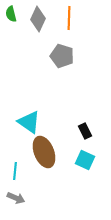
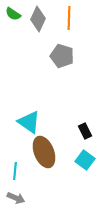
green semicircle: moved 2 px right; rotated 42 degrees counterclockwise
cyan square: rotated 12 degrees clockwise
